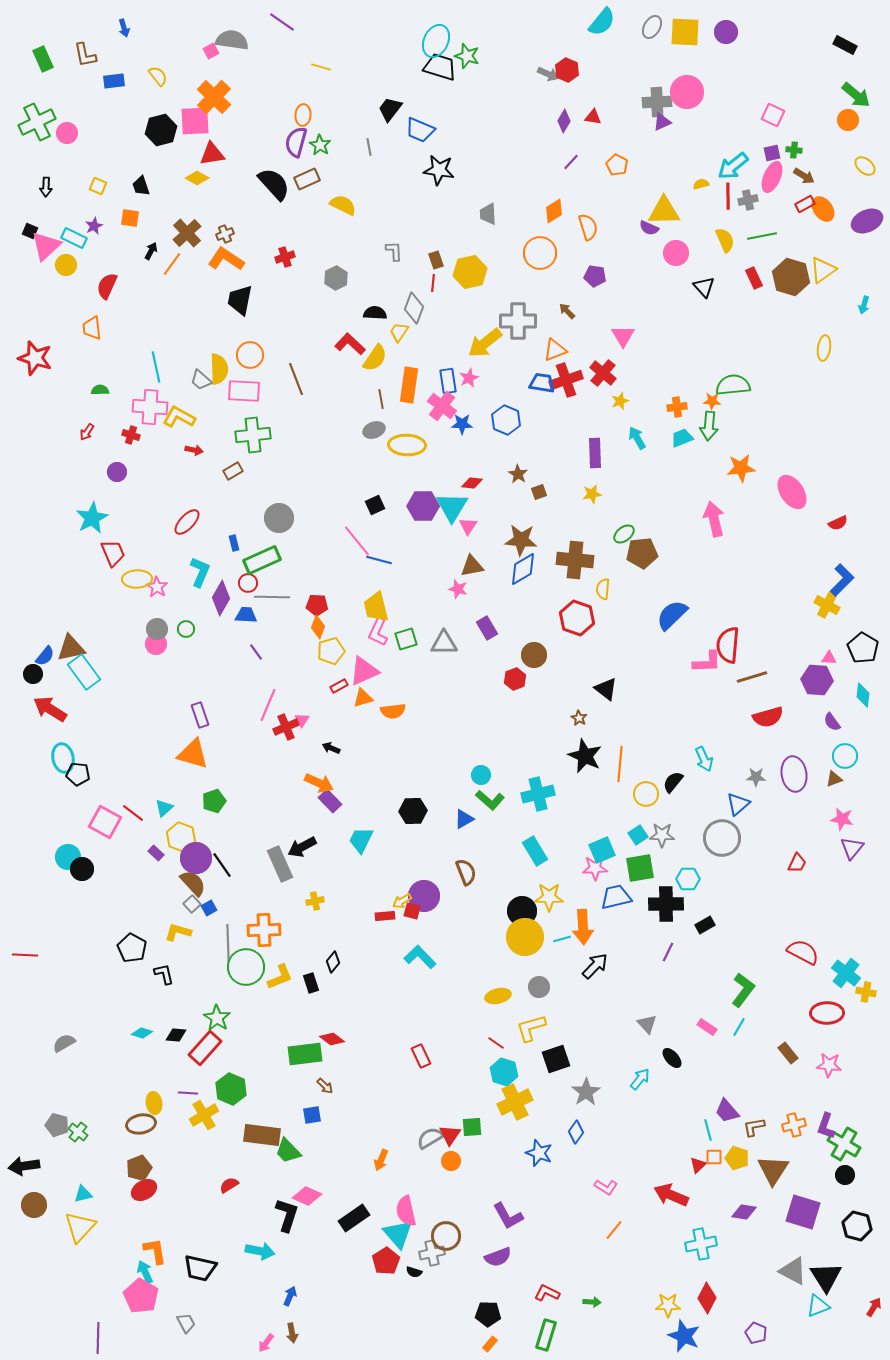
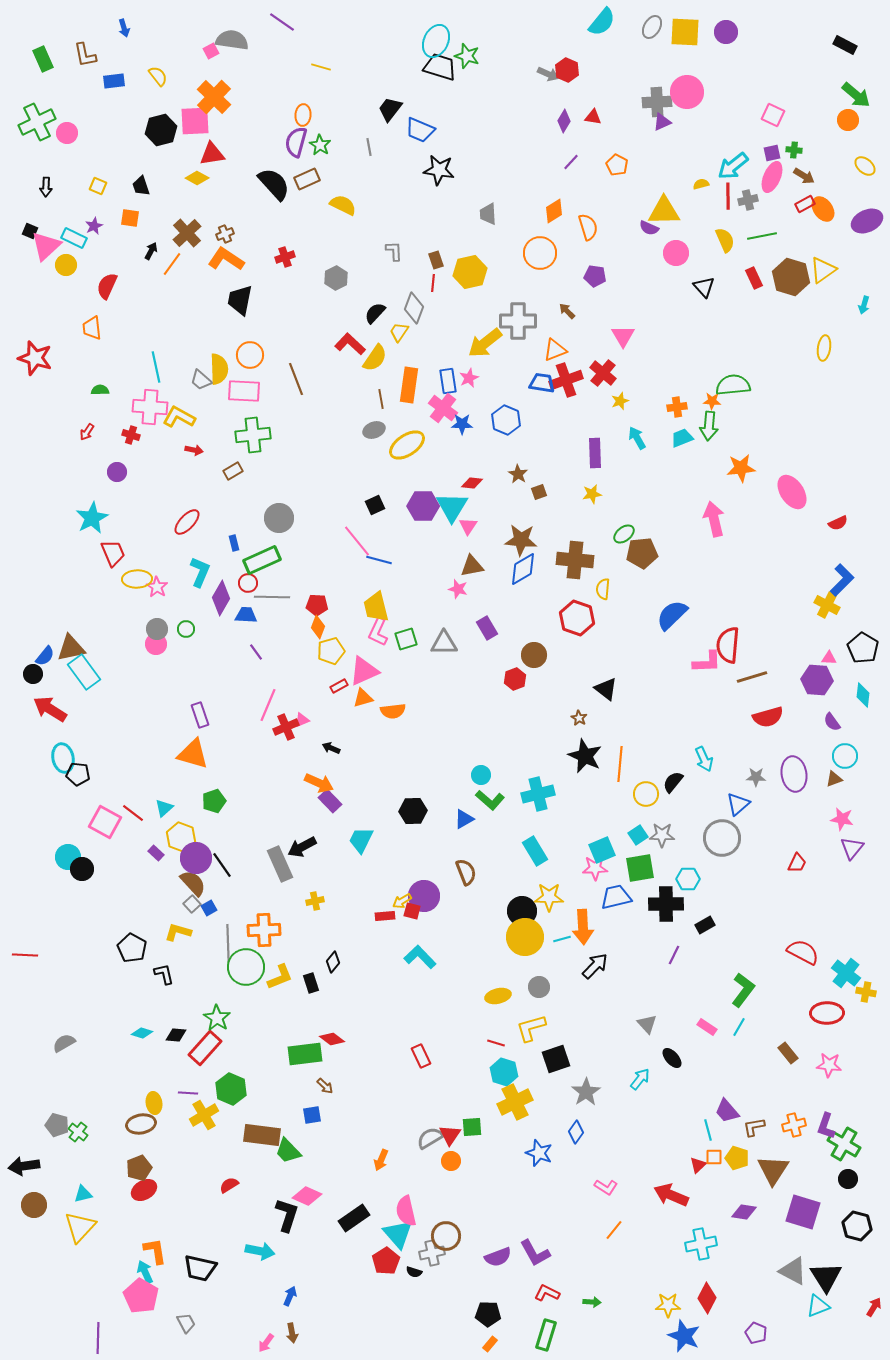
black semicircle at (375, 313): rotated 50 degrees counterclockwise
pink cross at (442, 406): moved 1 px right, 2 px down
yellow ellipse at (407, 445): rotated 36 degrees counterclockwise
pink triangle at (302, 720): rotated 35 degrees clockwise
purple line at (668, 952): moved 6 px right, 3 px down
red line at (496, 1043): rotated 18 degrees counterclockwise
black circle at (845, 1175): moved 3 px right, 4 px down
purple L-shape at (508, 1216): moved 27 px right, 37 px down
